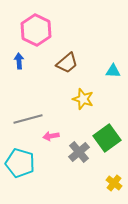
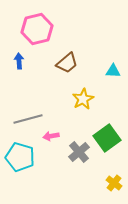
pink hexagon: moved 1 px right, 1 px up; rotated 20 degrees clockwise
yellow star: rotated 25 degrees clockwise
cyan pentagon: moved 6 px up
